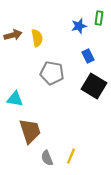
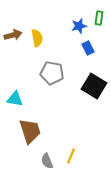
blue rectangle: moved 8 px up
gray semicircle: moved 3 px down
